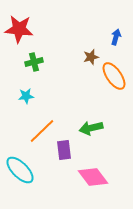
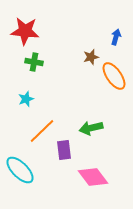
red star: moved 6 px right, 2 px down
green cross: rotated 24 degrees clockwise
cyan star: moved 3 px down; rotated 14 degrees counterclockwise
